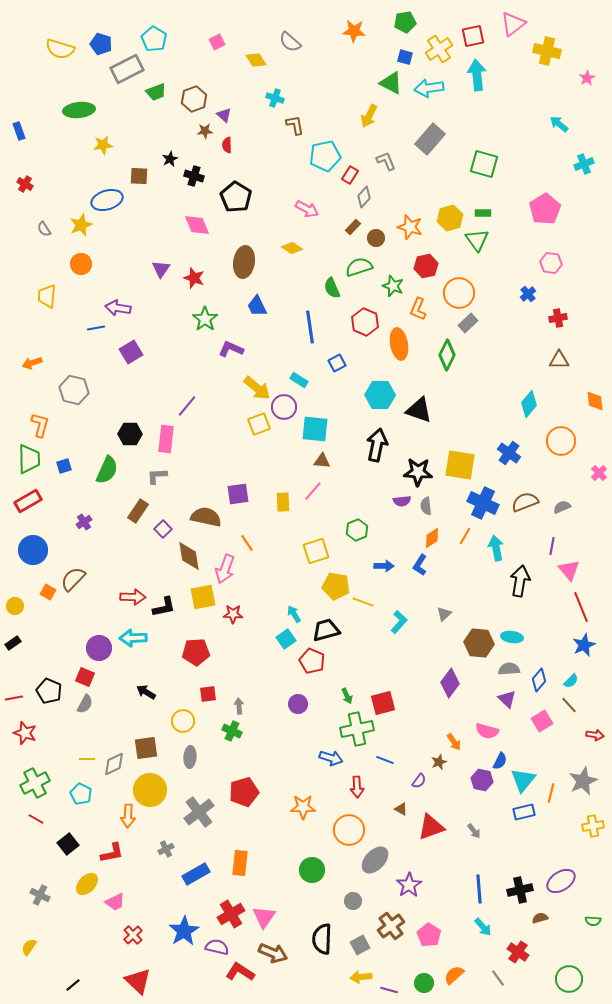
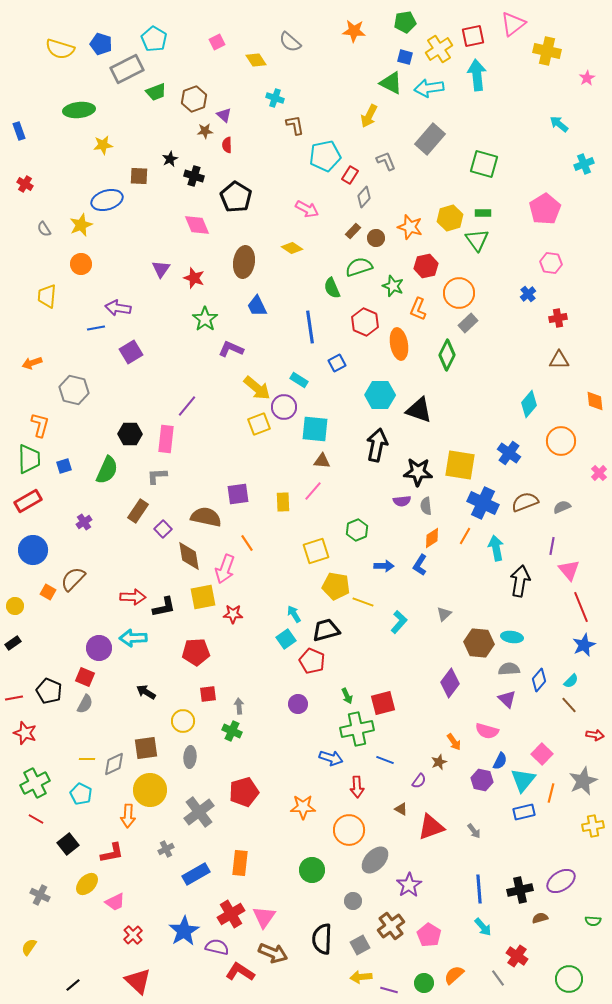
brown rectangle at (353, 227): moved 4 px down
pink square at (542, 721): moved 33 px down; rotated 15 degrees counterclockwise
red cross at (518, 952): moved 1 px left, 4 px down
